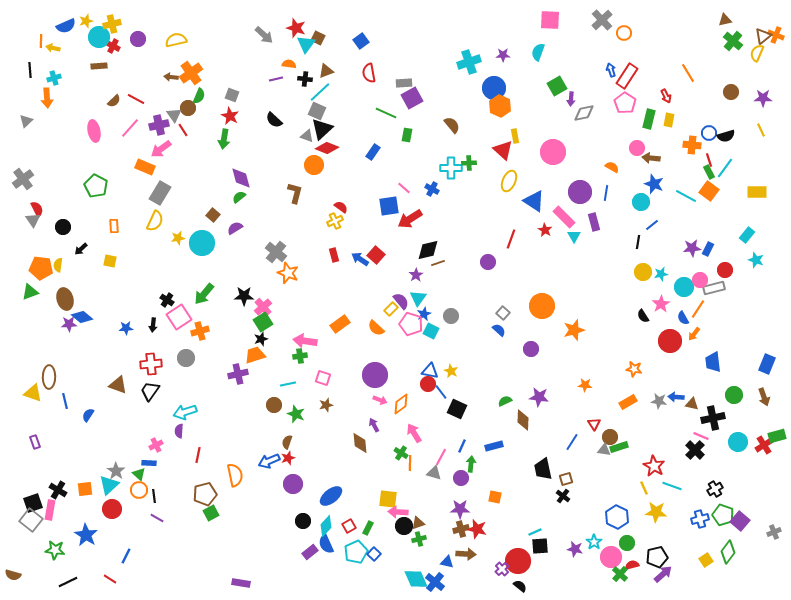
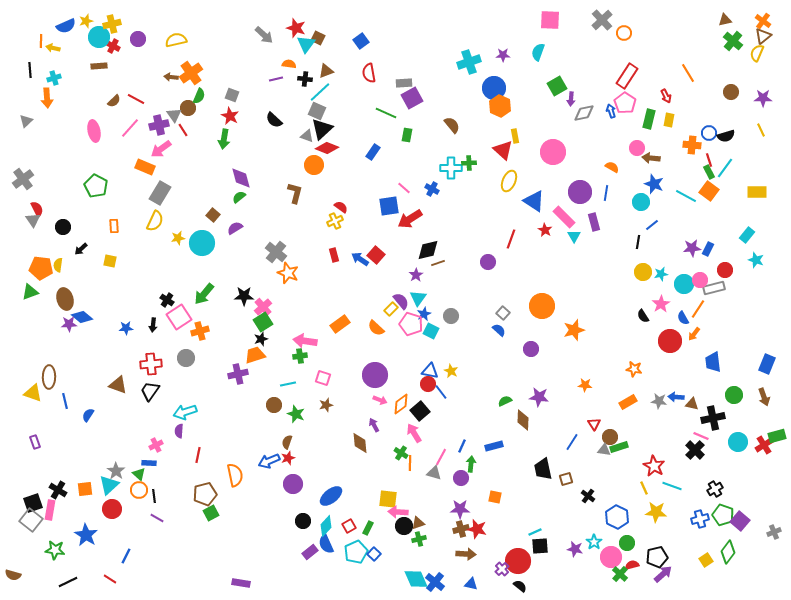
orange cross at (776, 35): moved 13 px left, 14 px up; rotated 14 degrees clockwise
blue arrow at (611, 70): moved 41 px down
cyan circle at (684, 287): moved 3 px up
black square at (457, 409): moved 37 px left, 2 px down; rotated 24 degrees clockwise
black cross at (563, 496): moved 25 px right
blue triangle at (447, 562): moved 24 px right, 22 px down
